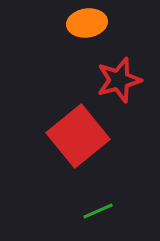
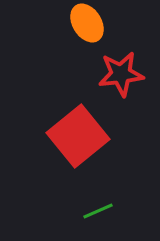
orange ellipse: rotated 66 degrees clockwise
red star: moved 2 px right, 6 px up; rotated 9 degrees clockwise
